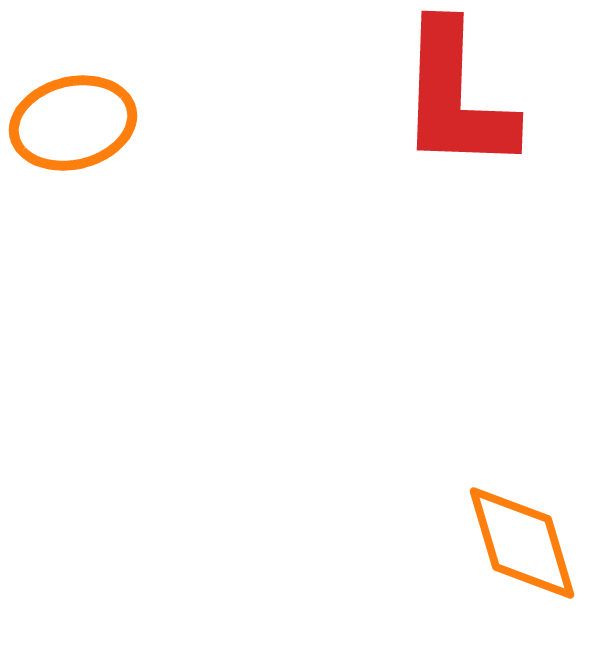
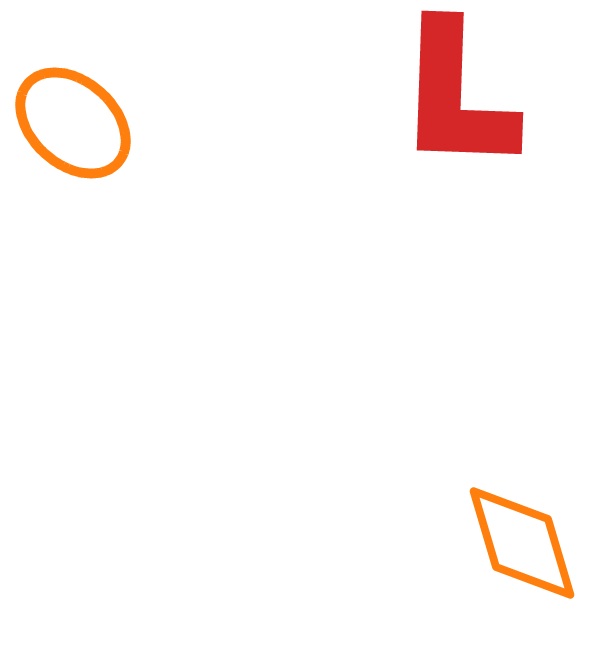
orange ellipse: rotated 56 degrees clockwise
